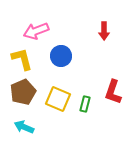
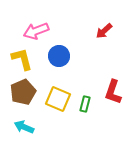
red arrow: rotated 48 degrees clockwise
blue circle: moved 2 px left
